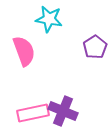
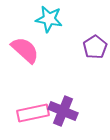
pink semicircle: moved 1 px right, 1 px up; rotated 28 degrees counterclockwise
